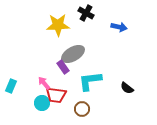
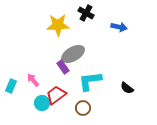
pink arrow: moved 11 px left, 3 px up
red trapezoid: rotated 135 degrees clockwise
brown circle: moved 1 px right, 1 px up
